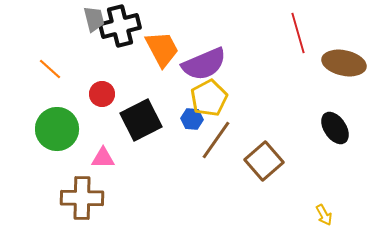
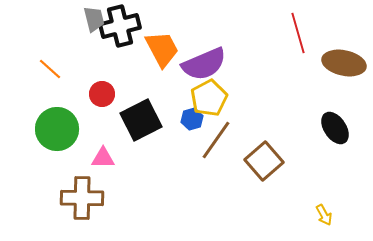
blue hexagon: rotated 20 degrees counterclockwise
